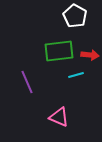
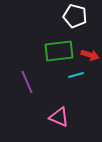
white pentagon: rotated 15 degrees counterclockwise
red arrow: rotated 12 degrees clockwise
